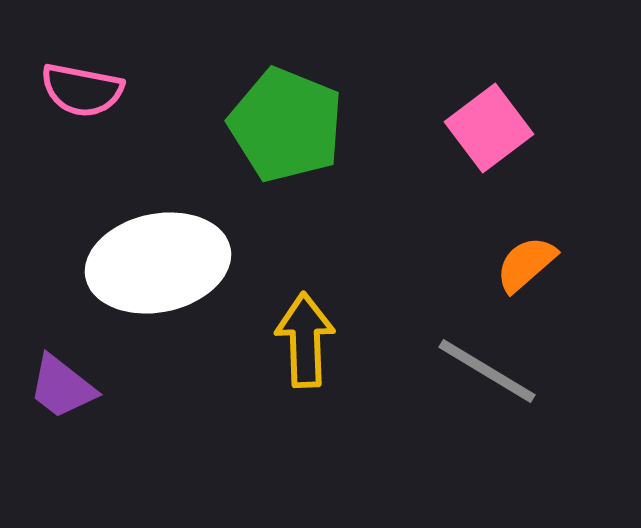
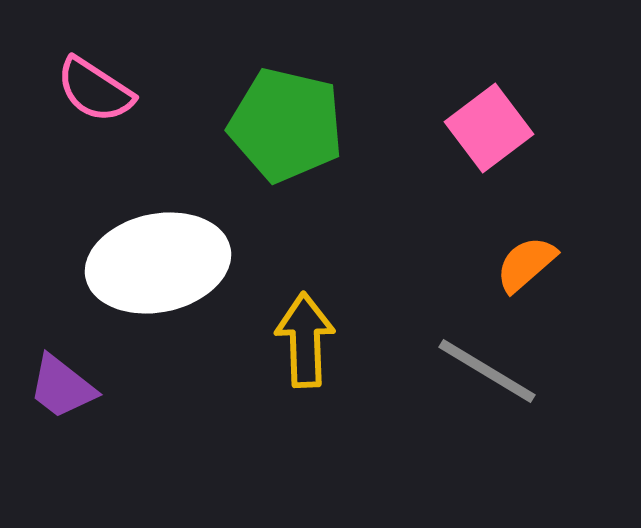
pink semicircle: moved 13 px right; rotated 22 degrees clockwise
green pentagon: rotated 9 degrees counterclockwise
